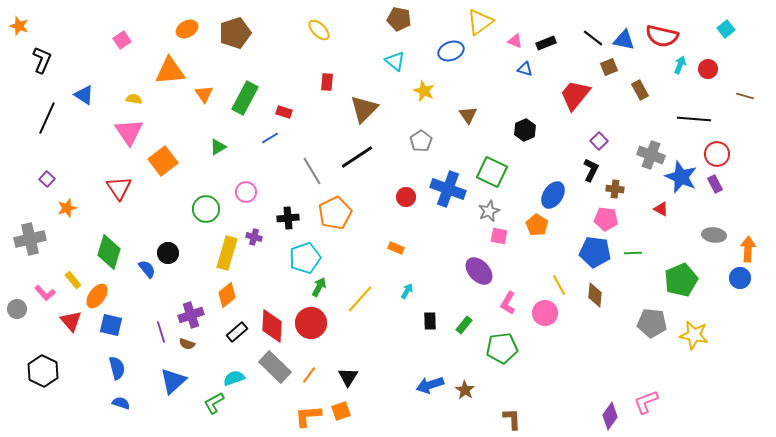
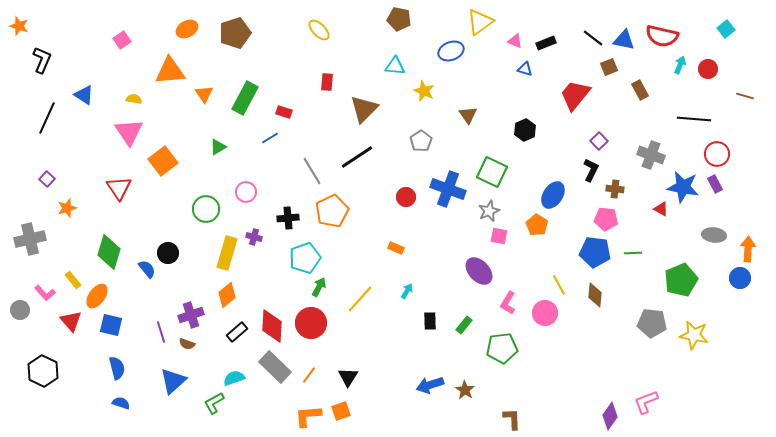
cyan triangle at (395, 61): moved 5 px down; rotated 35 degrees counterclockwise
blue star at (681, 177): moved 2 px right, 10 px down; rotated 12 degrees counterclockwise
orange pentagon at (335, 213): moved 3 px left, 2 px up
gray circle at (17, 309): moved 3 px right, 1 px down
